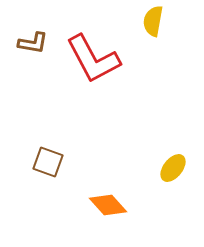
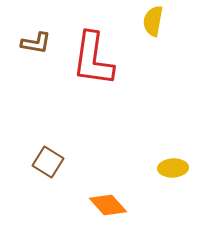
brown L-shape: moved 3 px right
red L-shape: rotated 36 degrees clockwise
brown square: rotated 12 degrees clockwise
yellow ellipse: rotated 48 degrees clockwise
